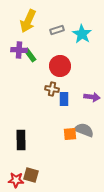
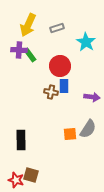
yellow arrow: moved 4 px down
gray rectangle: moved 2 px up
cyan star: moved 4 px right, 8 px down
brown cross: moved 1 px left, 3 px down
blue rectangle: moved 13 px up
gray semicircle: moved 4 px right, 1 px up; rotated 102 degrees clockwise
red star: rotated 14 degrees clockwise
